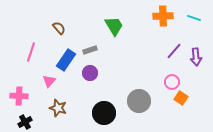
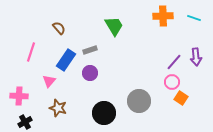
purple line: moved 11 px down
